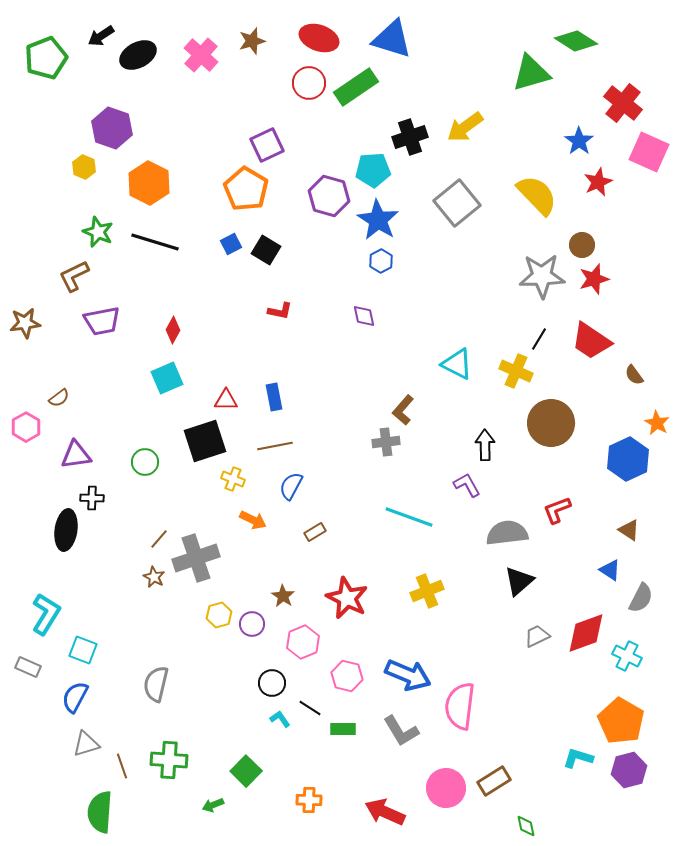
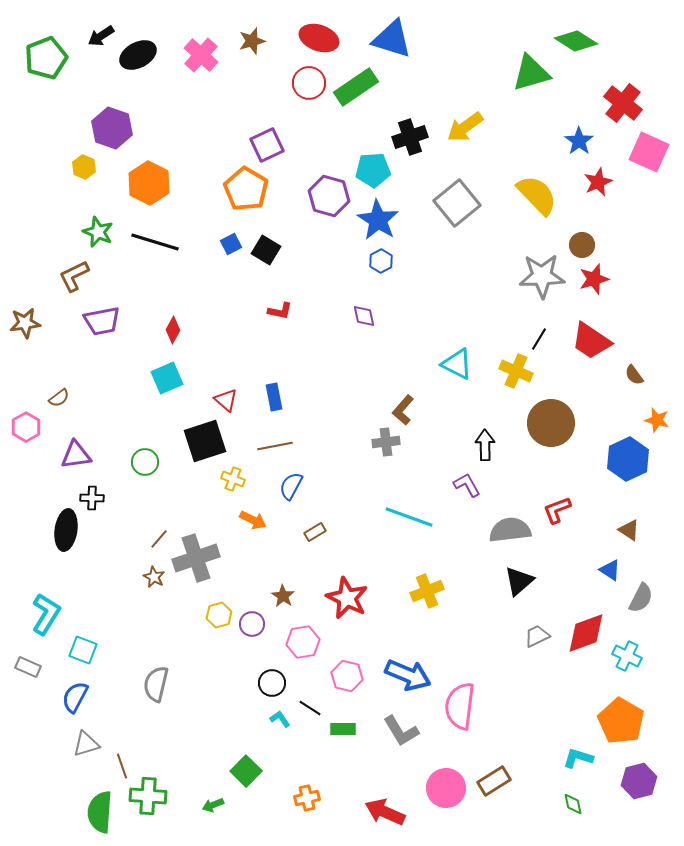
red triangle at (226, 400): rotated 40 degrees clockwise
orange star at (657, 423): moved 3 px up; rotated 15 degrees counterclockwise
gray semicircle at (507, 533): moved 3 px right, 3 px up
pink hexagon at (303, 642): rotated 12 degrees clockwise
green cross at (169, 760): moved 21 px left, 36 px down
purple hexagon at (629, 770): moved 10 px right, 11 px down
orange cross at (309, 800): moved 2 px left, 2 px up; rotated 15 degrees counterclockwise
green diamond at (526, 826): moved 47 px right, 22 px up
